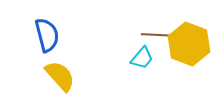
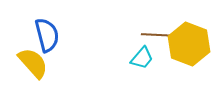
yellow semicircle: moved 27 px left, 13 px up
